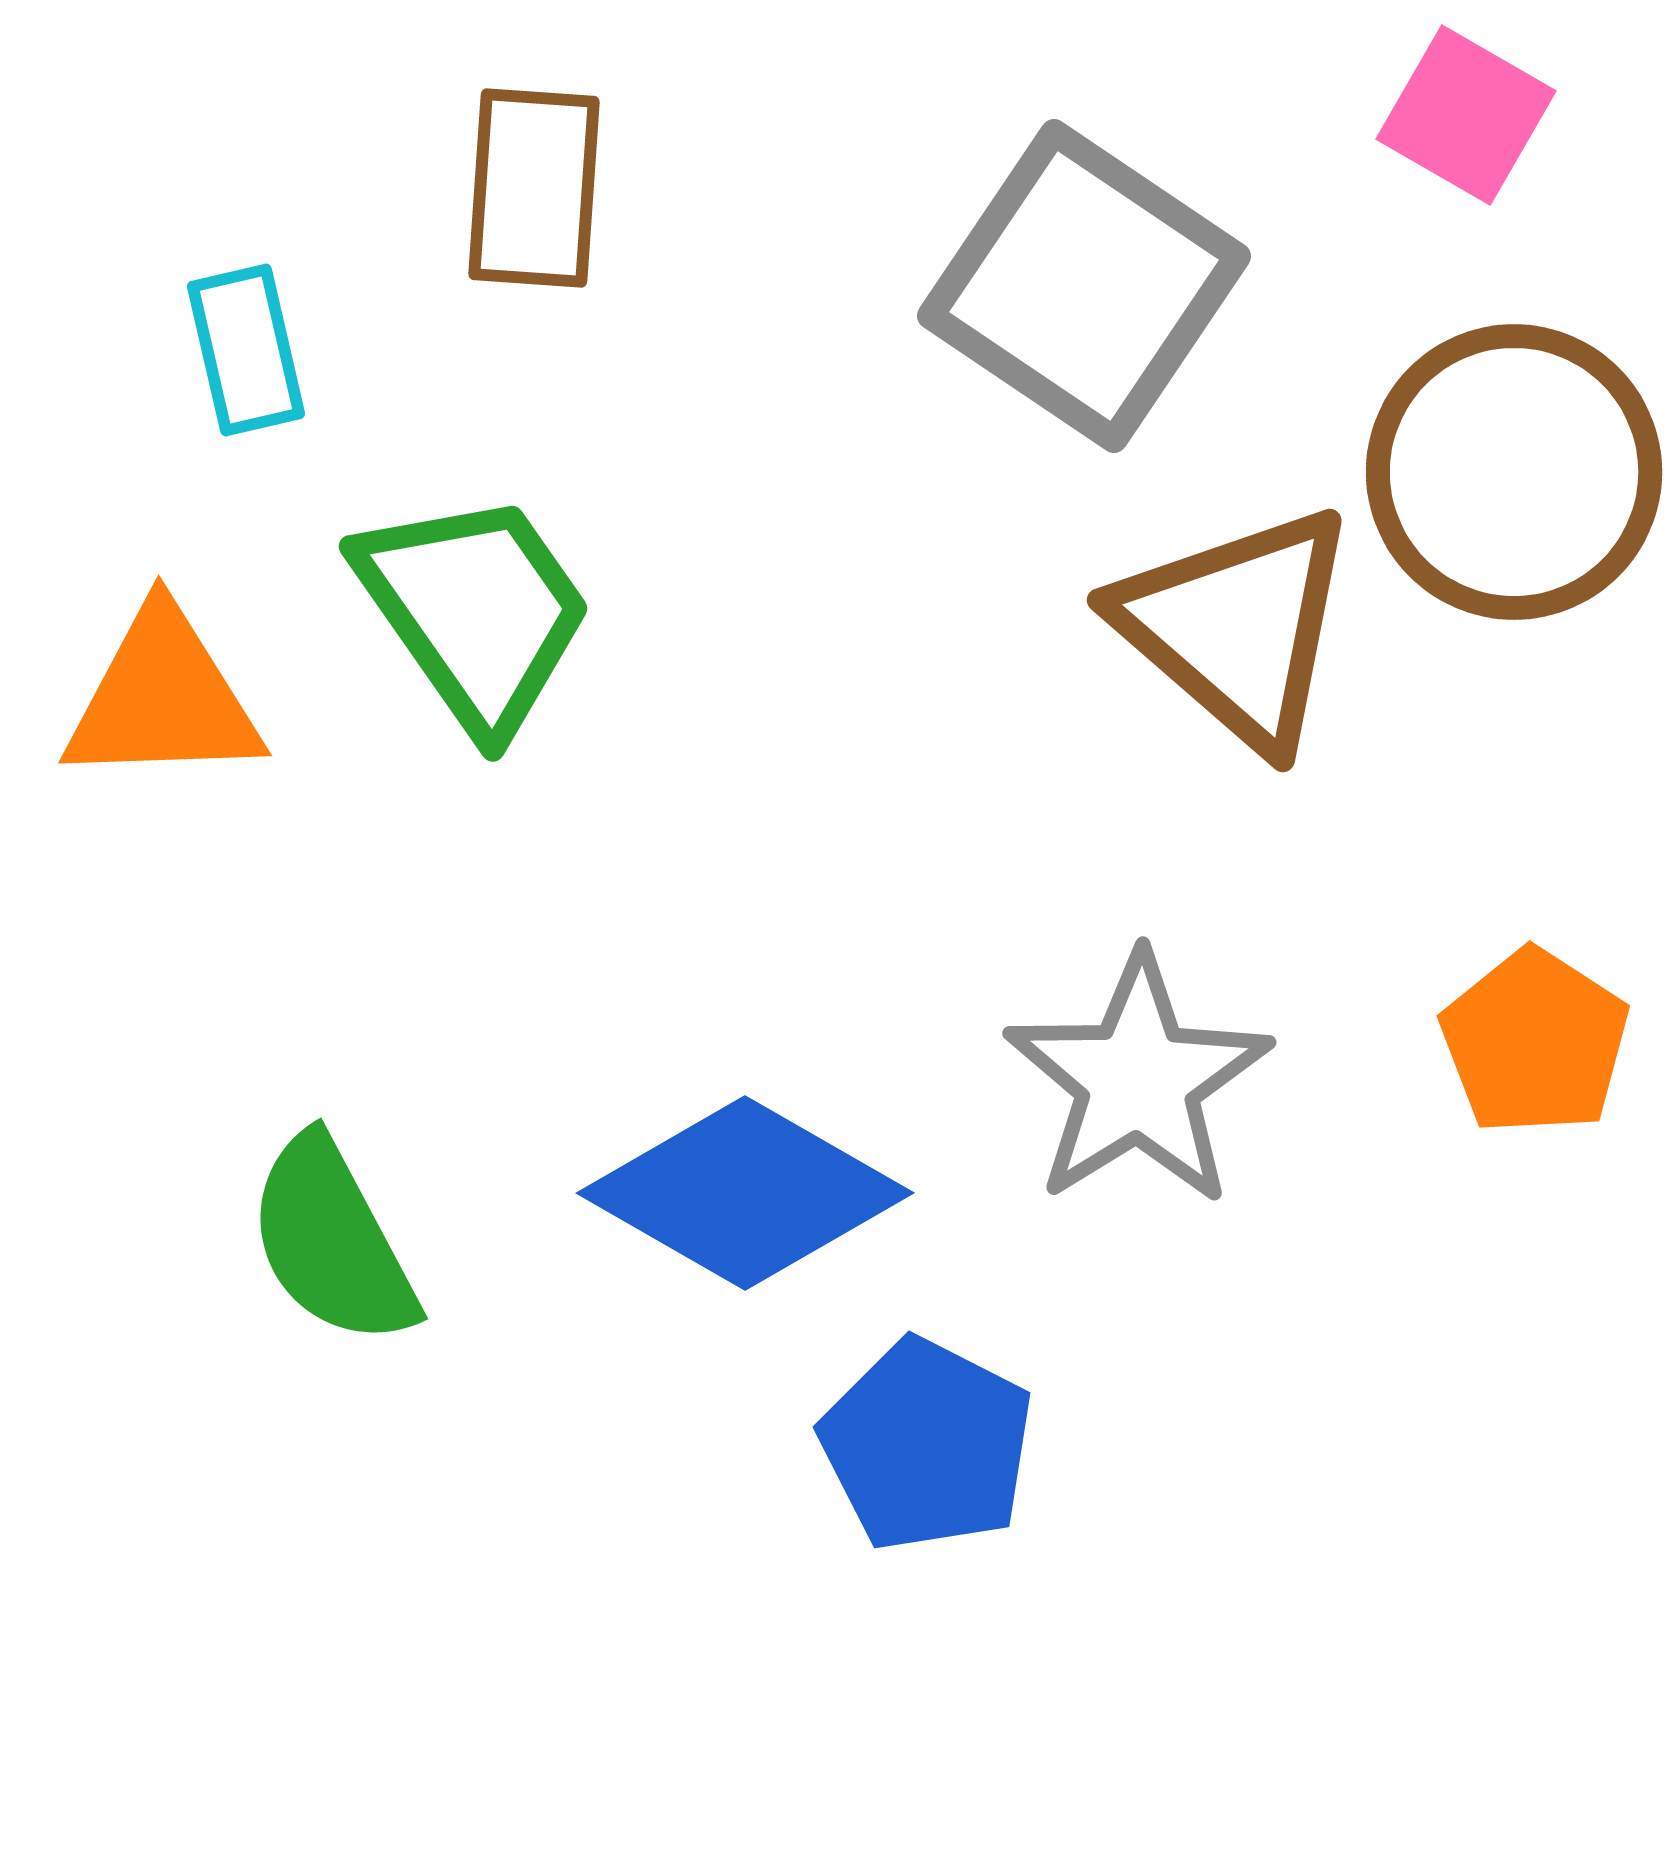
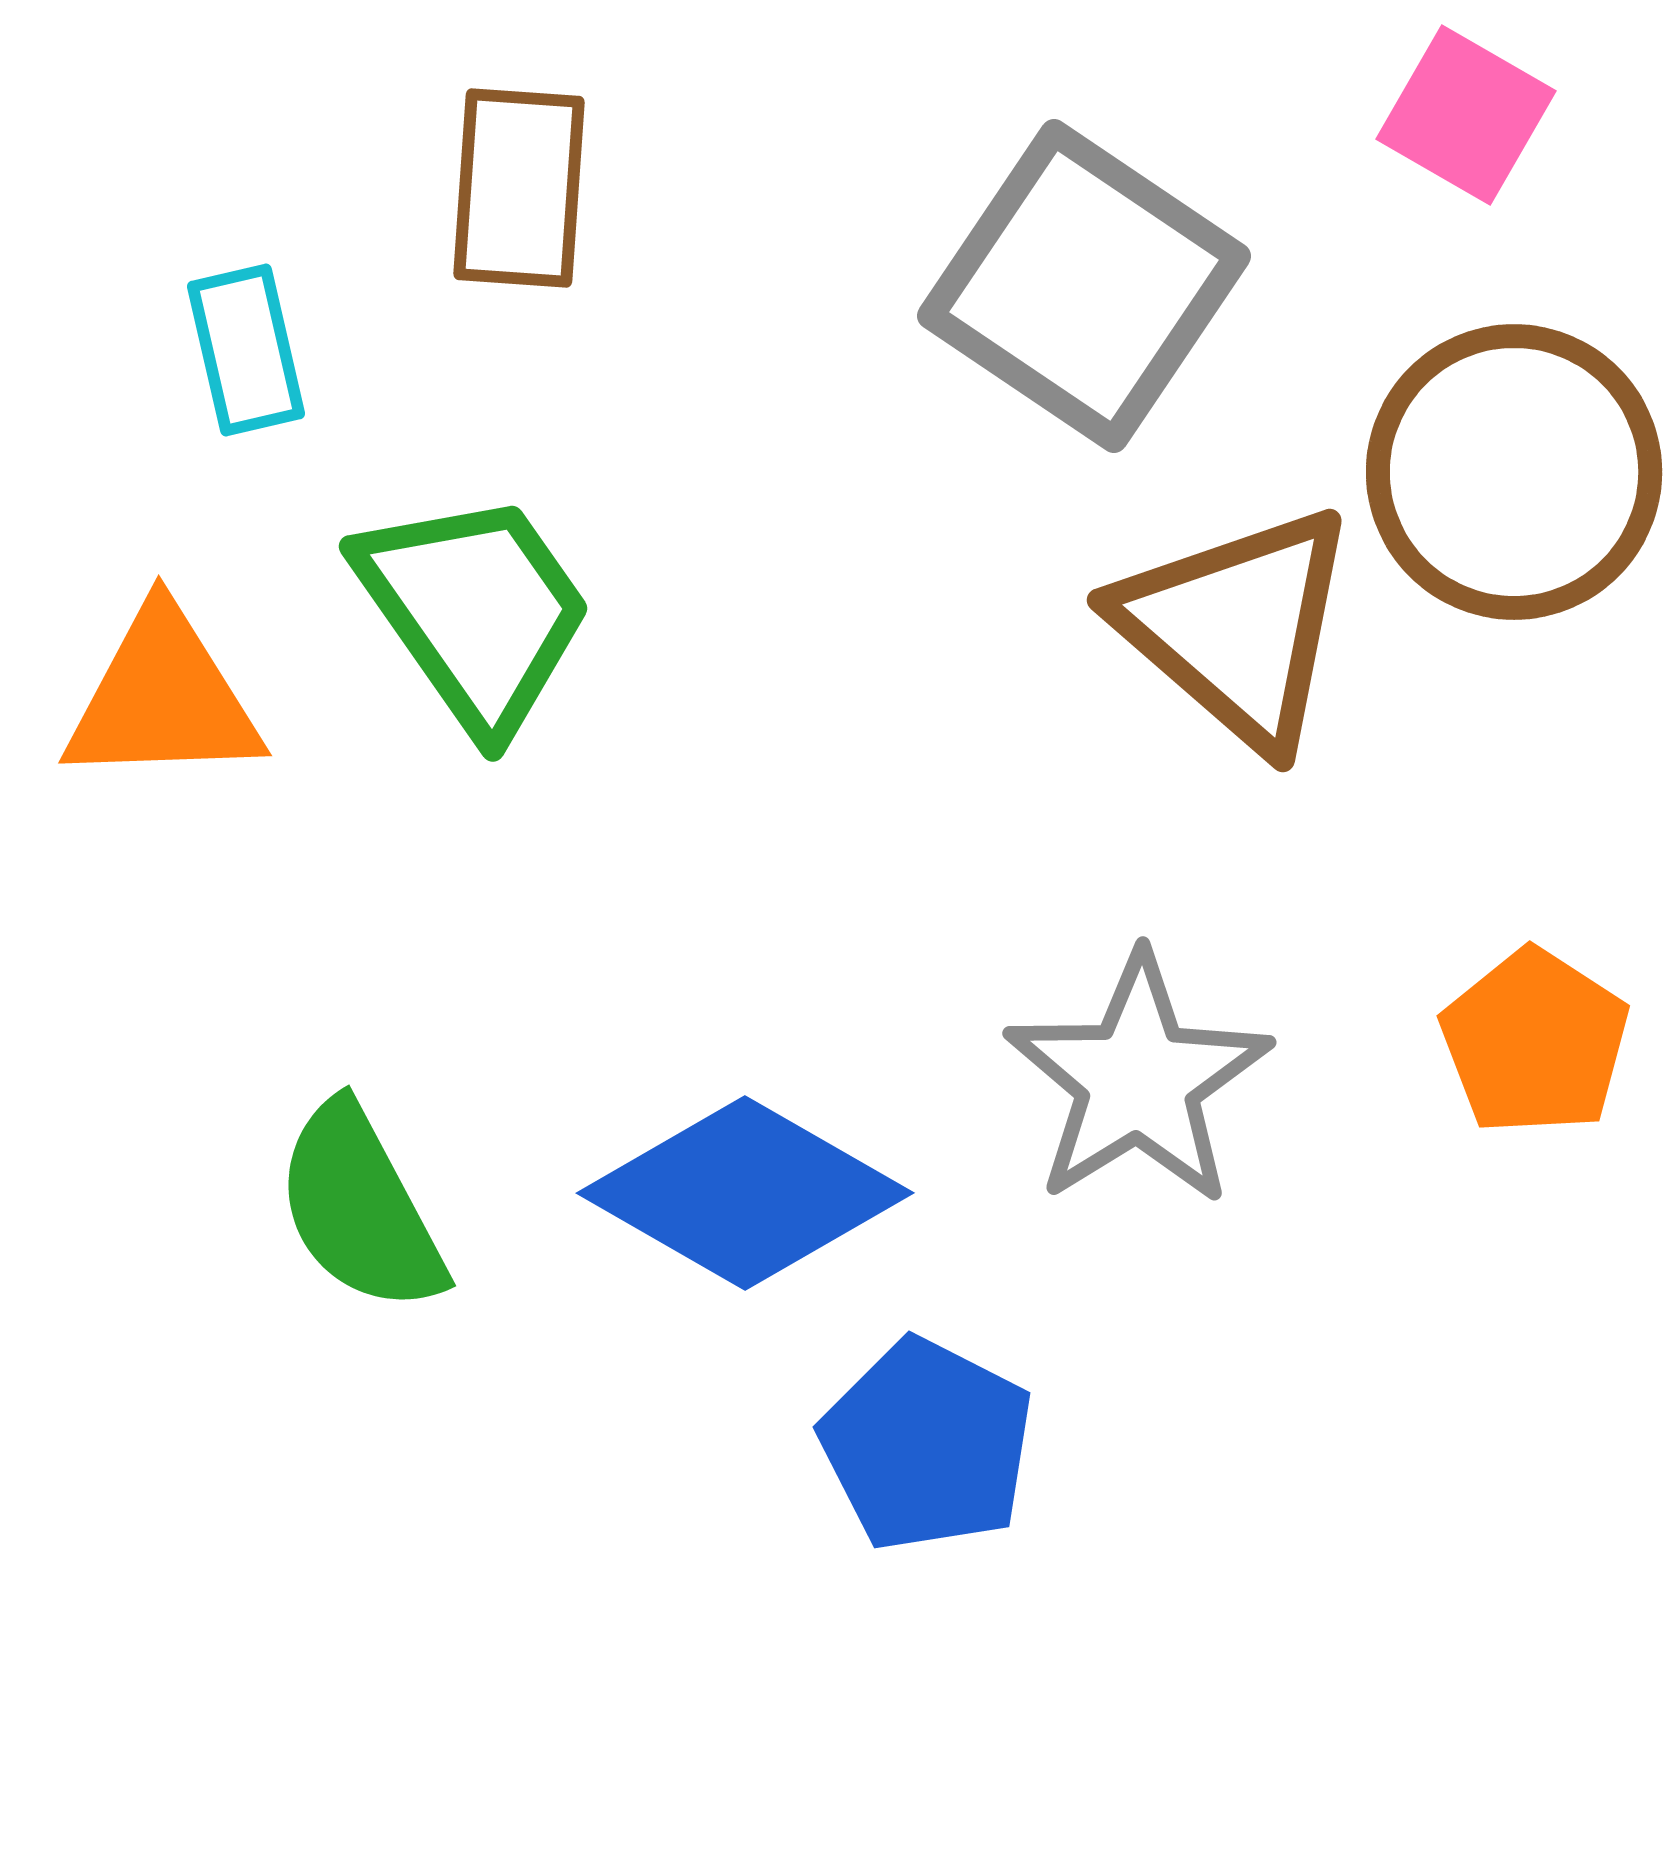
brown rectangle: moved 15 px left
green semicircle: moved 28 px right, 33 px up
